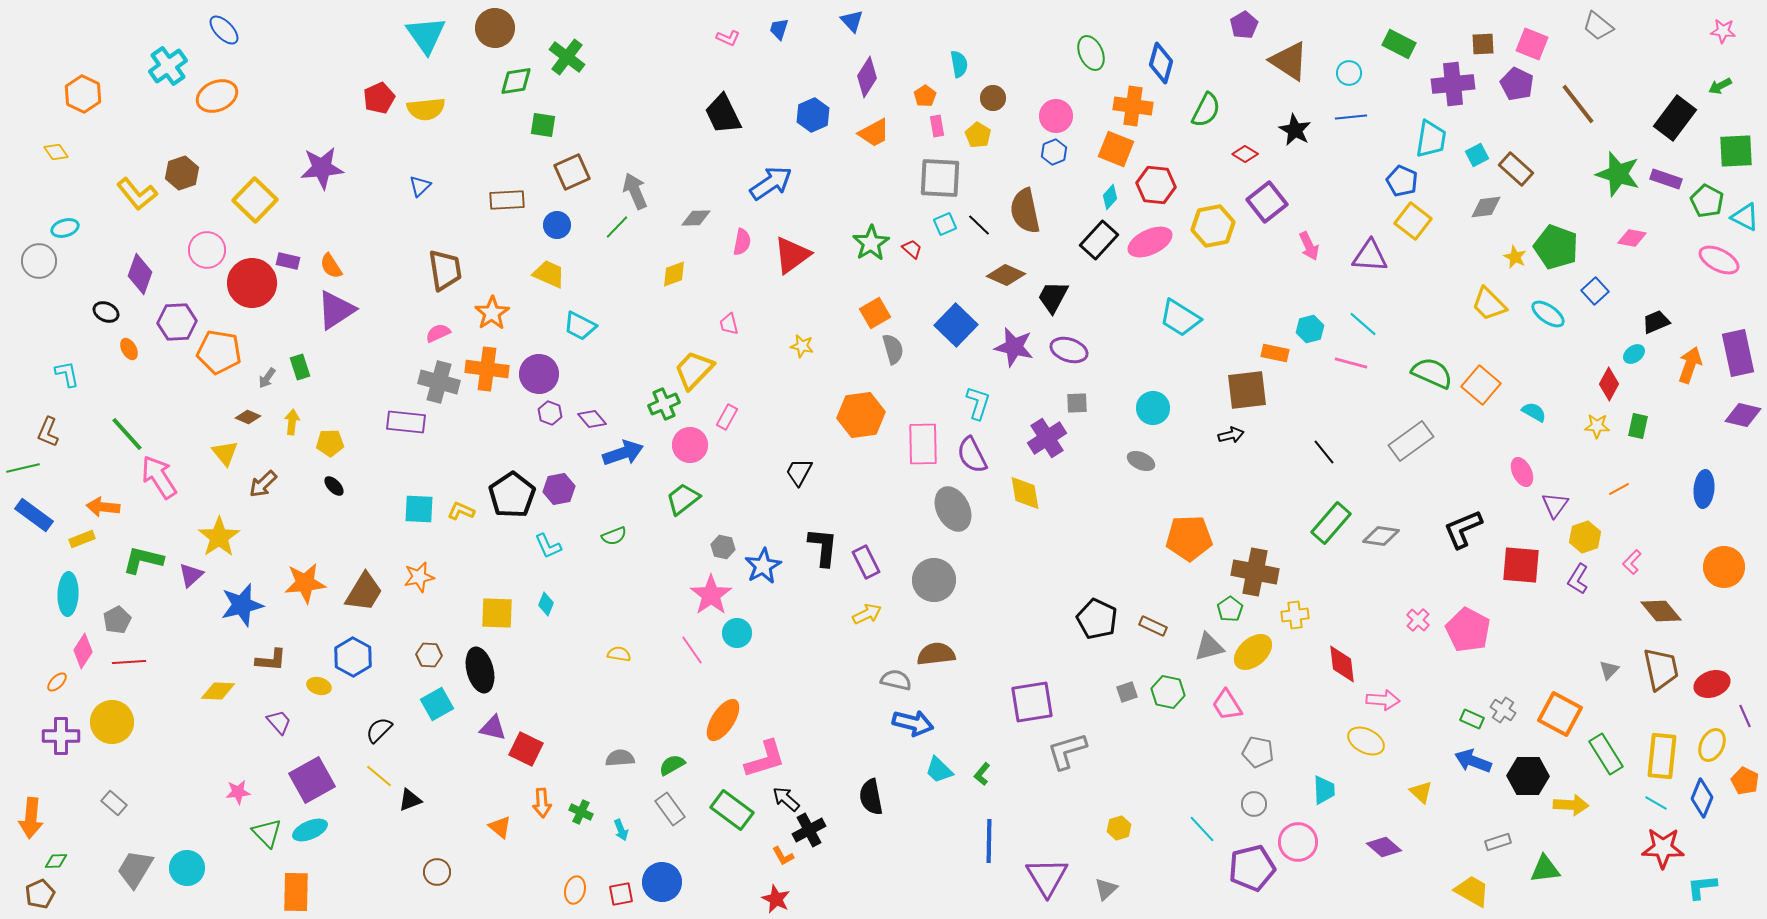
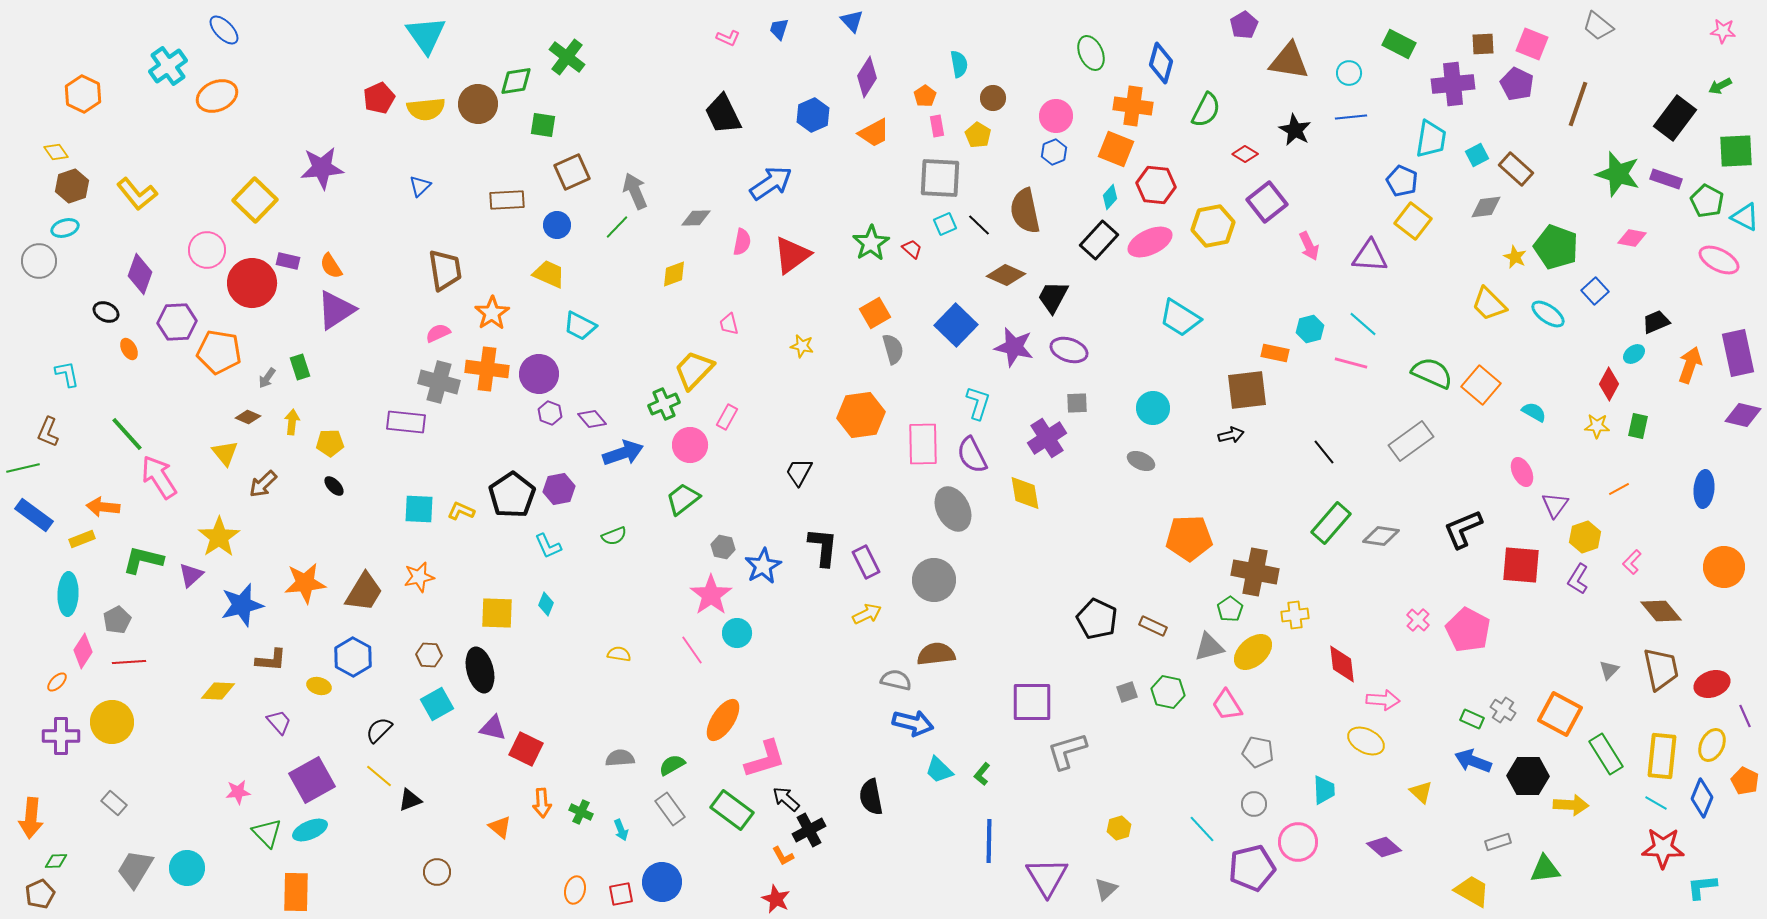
brown circle at (495, 28): moved 17 px left, 76 px down
brown triangle at (1289, 61): rotated 24 degrees counterclockwise
brown line at (1578, 104): rotated 57 degrees clockwise
brown hexagon at (182, 173): moved 110 px left, 13 px down
purple square at (1032, 702): rotated 9 degrees clockwise
